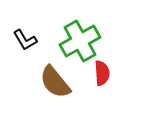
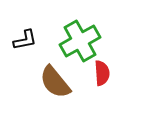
black L-shape: rotated 70 degrees counterclockwise
